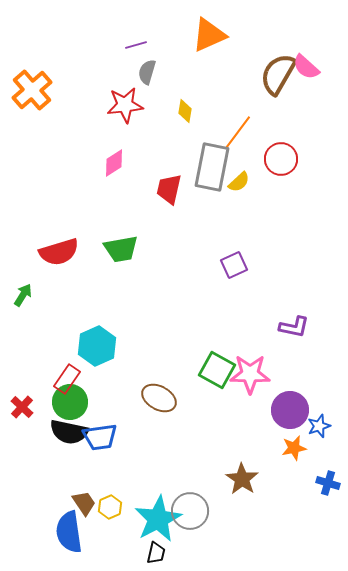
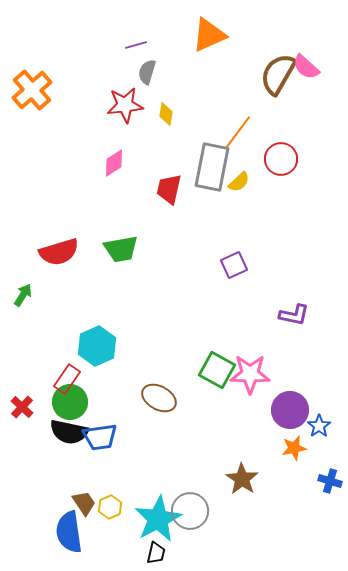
yellow diamond: moved 19 px left, 3 px down
purple L-shape: moved 12 px up
blue star: rotated 15 degrees counterclockwise
blue cross: moved 2 px right, 2 px up
